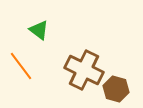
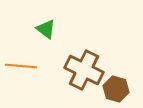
green triangle: moved 7 px right, 1 px up
orange line: rotated 48 degrees counterclockwise
